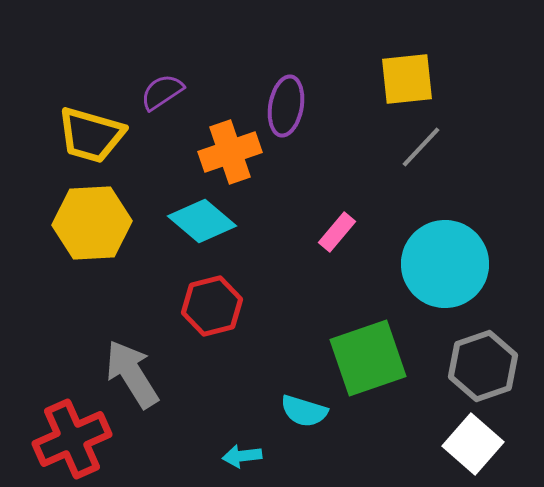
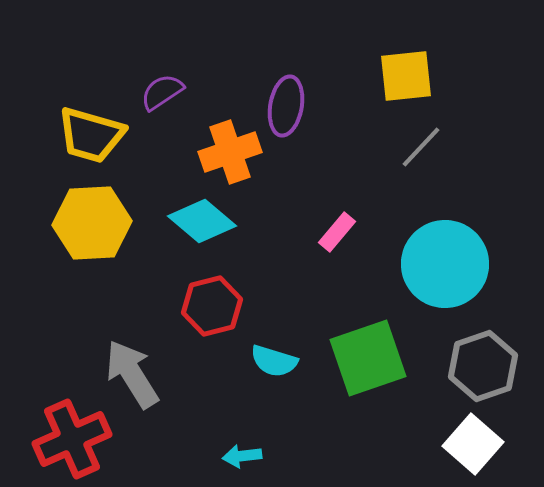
yellow square: moved 1 px left, 3 px up
cyan semicircle: moved 30 px left, 50 px up
